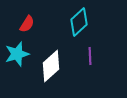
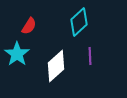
red semicircle: moved 2 px right, 2 px down
cyan star: rotated 20 degrees counterclockwise
white diamond: moved 5 px right
